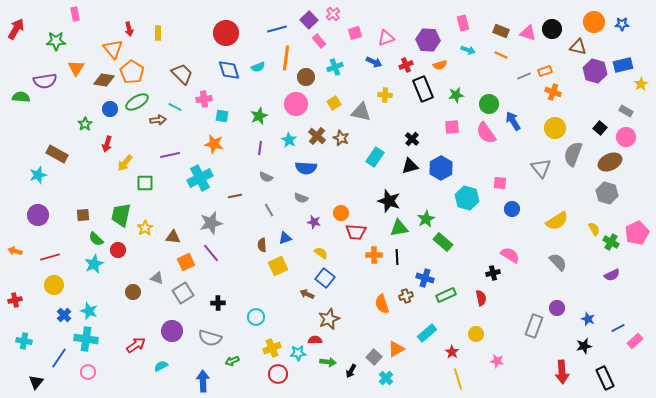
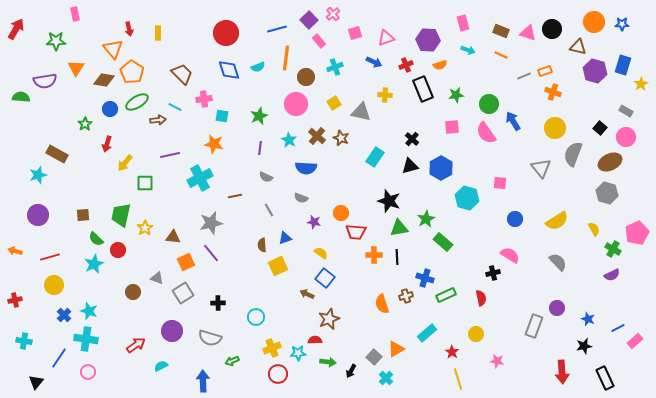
blue rectangle at (623, 65): rotated 60 degrees counterclockwise
blue circle at (512, 209): moved 3 px right, 10 px down
green cross at (611, 242): moved 2 px right, 7 px down
